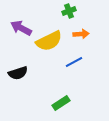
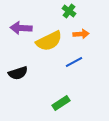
green cross: rotated 32 degrees counterclockwise
purple arrow: rotated 25 degrees counterclockwise
